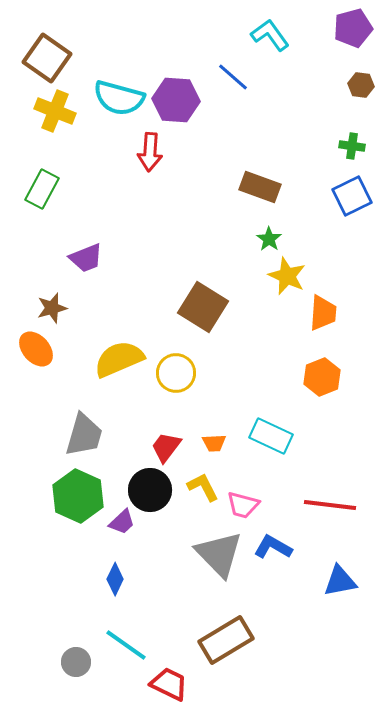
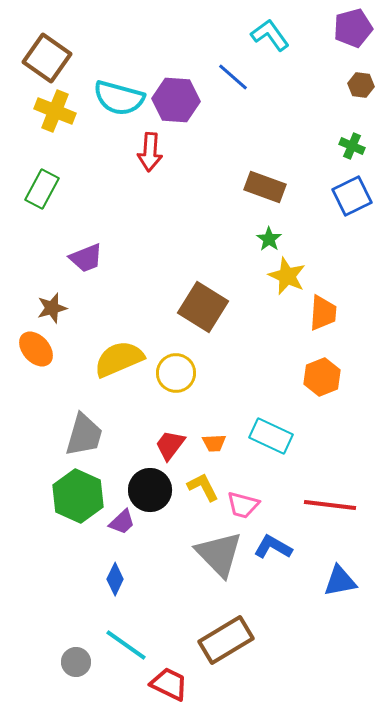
green cross at (352, 146): rotated 15 degrees clockwise
brown rectangle at (260, 187): moved 5 px right
red trapezoid at (166, 447): moved 4 px right, 2 px up
